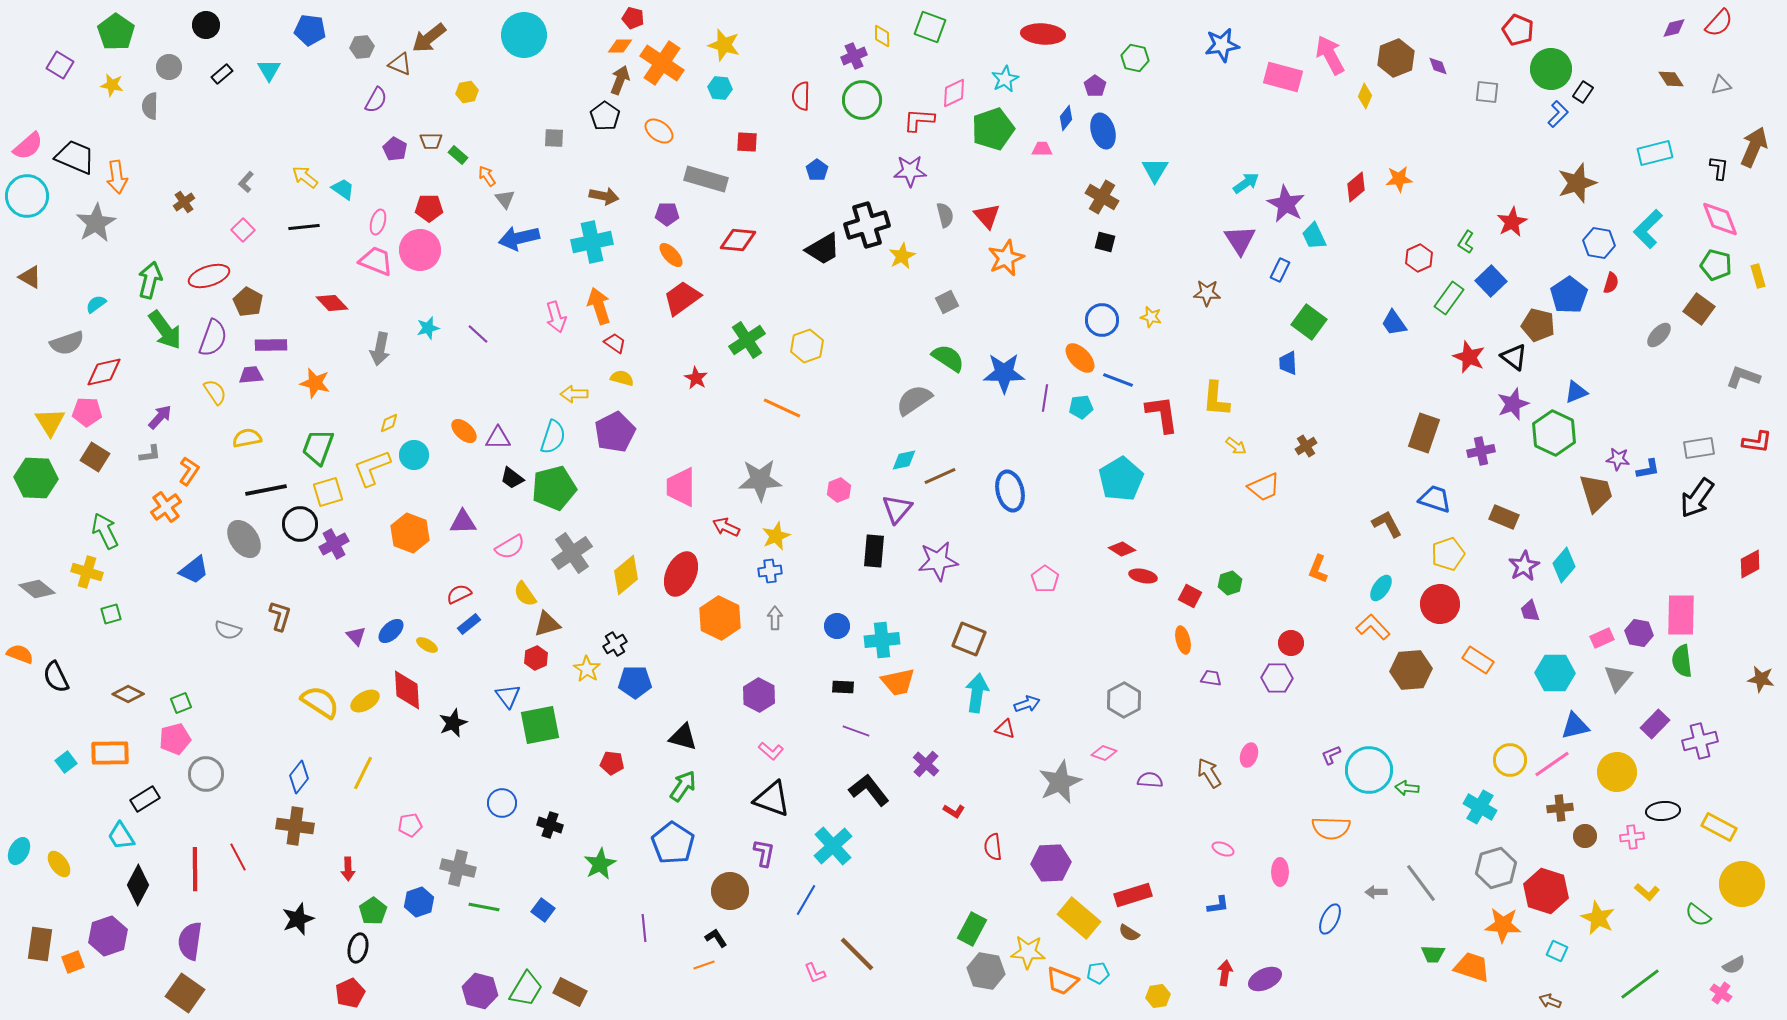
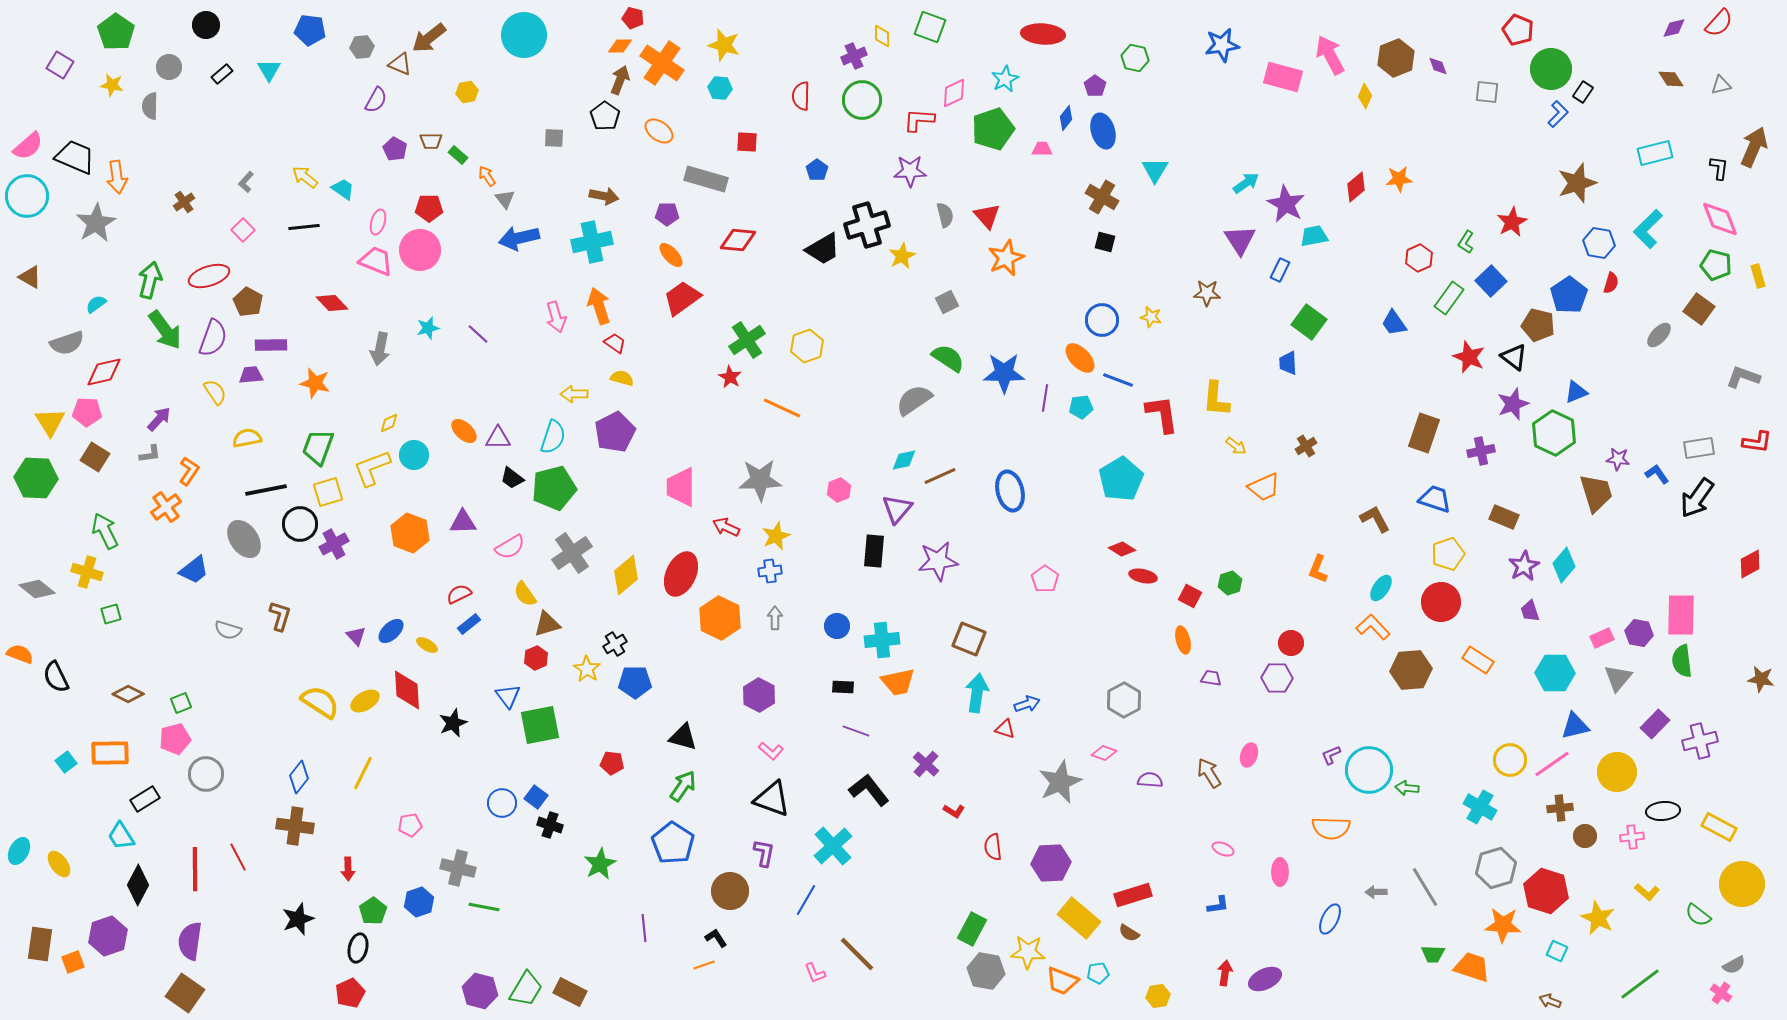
cyan trapezoid at (1314, 236): rotated 104 degrees clockwise
red star at (696, 378): moved 34 px right, 1 px up
purple arrow at (160, 417): moved 1 px left, 2 px down
blue L-shape at (1648, 469): moved 9 px right, 5 px down; rotated 115 degrees counterclockwise
brown L-shape at (1387, 524): moved 12 px left, 5 px up
red circle at (1440, 604): moved 1 px right, 2 px up
gray line at (1421, 883): moved 4 px right, 4 px down; rotated 6 degrees clockwise
blue square at (543, 910): moved 7 px left, 113 px up
